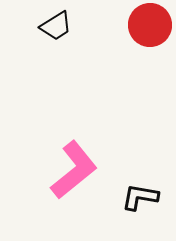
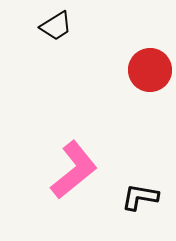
red circle: moved 45 px down
